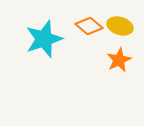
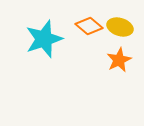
yellow ellipse: moved 1 px down
